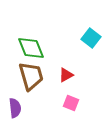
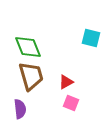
cyan square: rotated 24 degrees counterclockwise
green diamond: moved 3 px left, 1 px up
red triangle: moved 7 px down
purple semicircle: moved 5 px right, 1 px down
